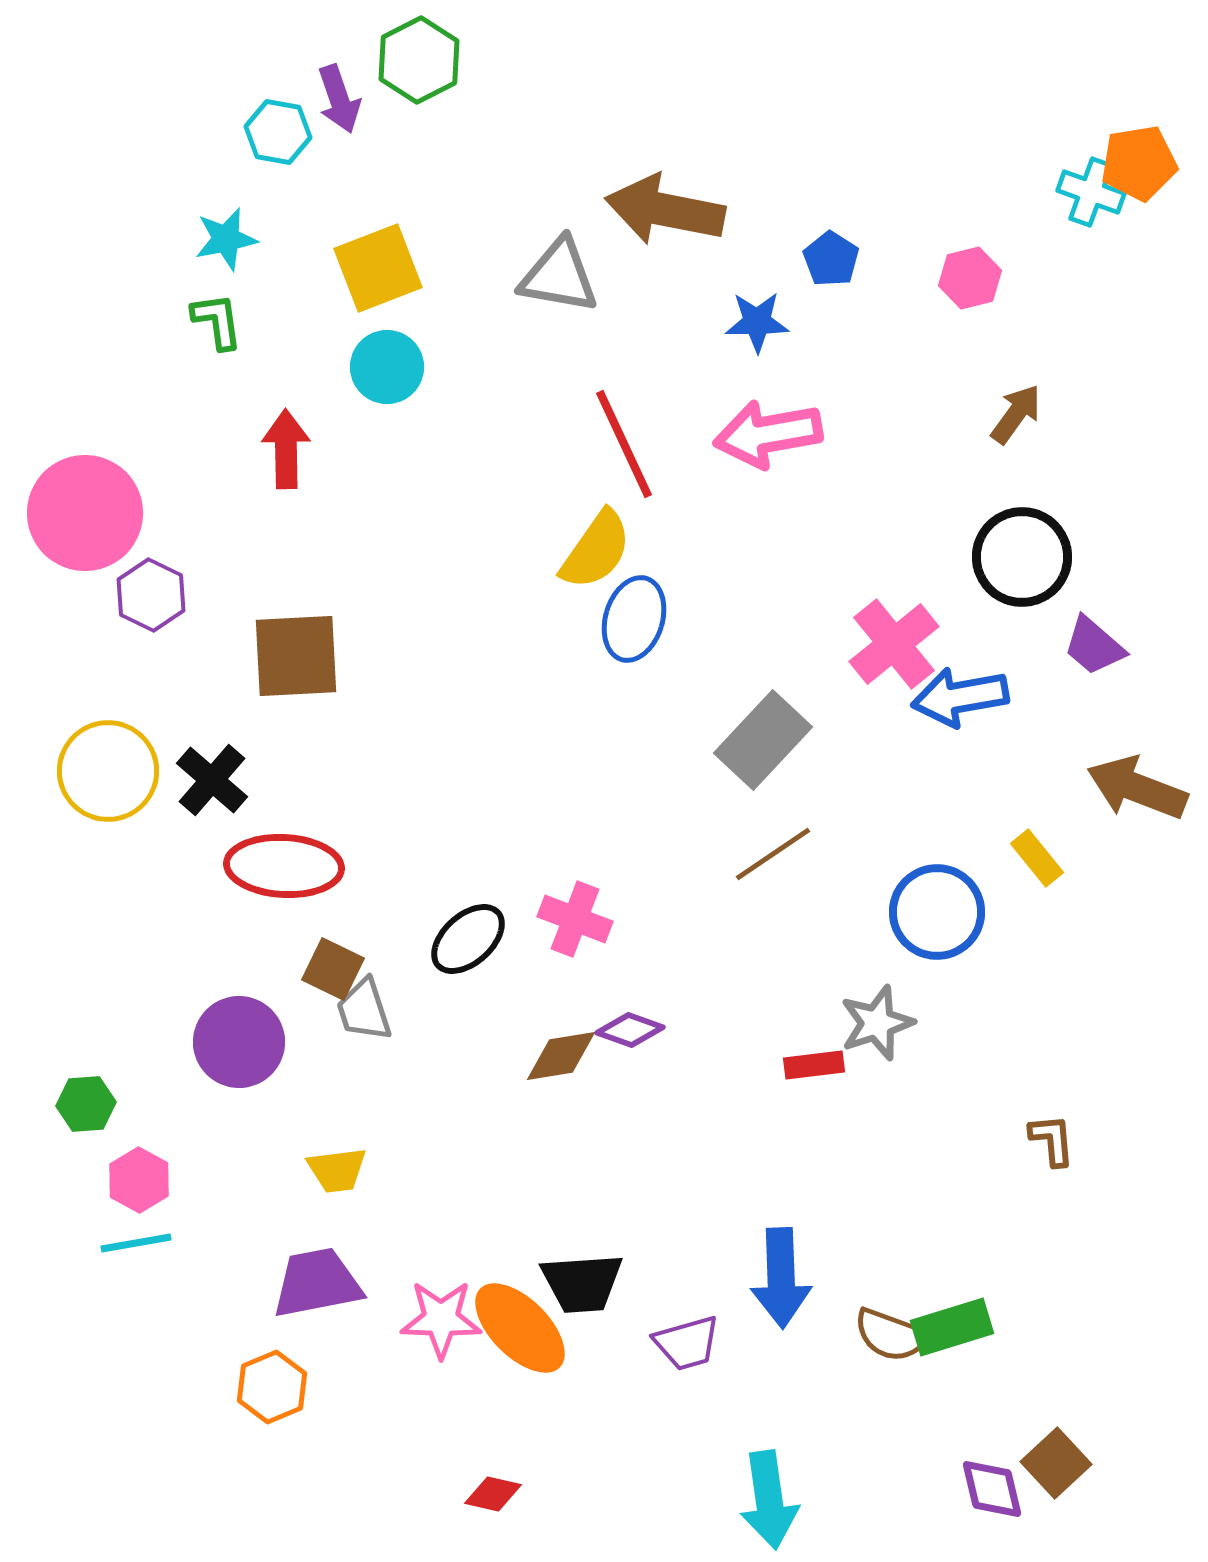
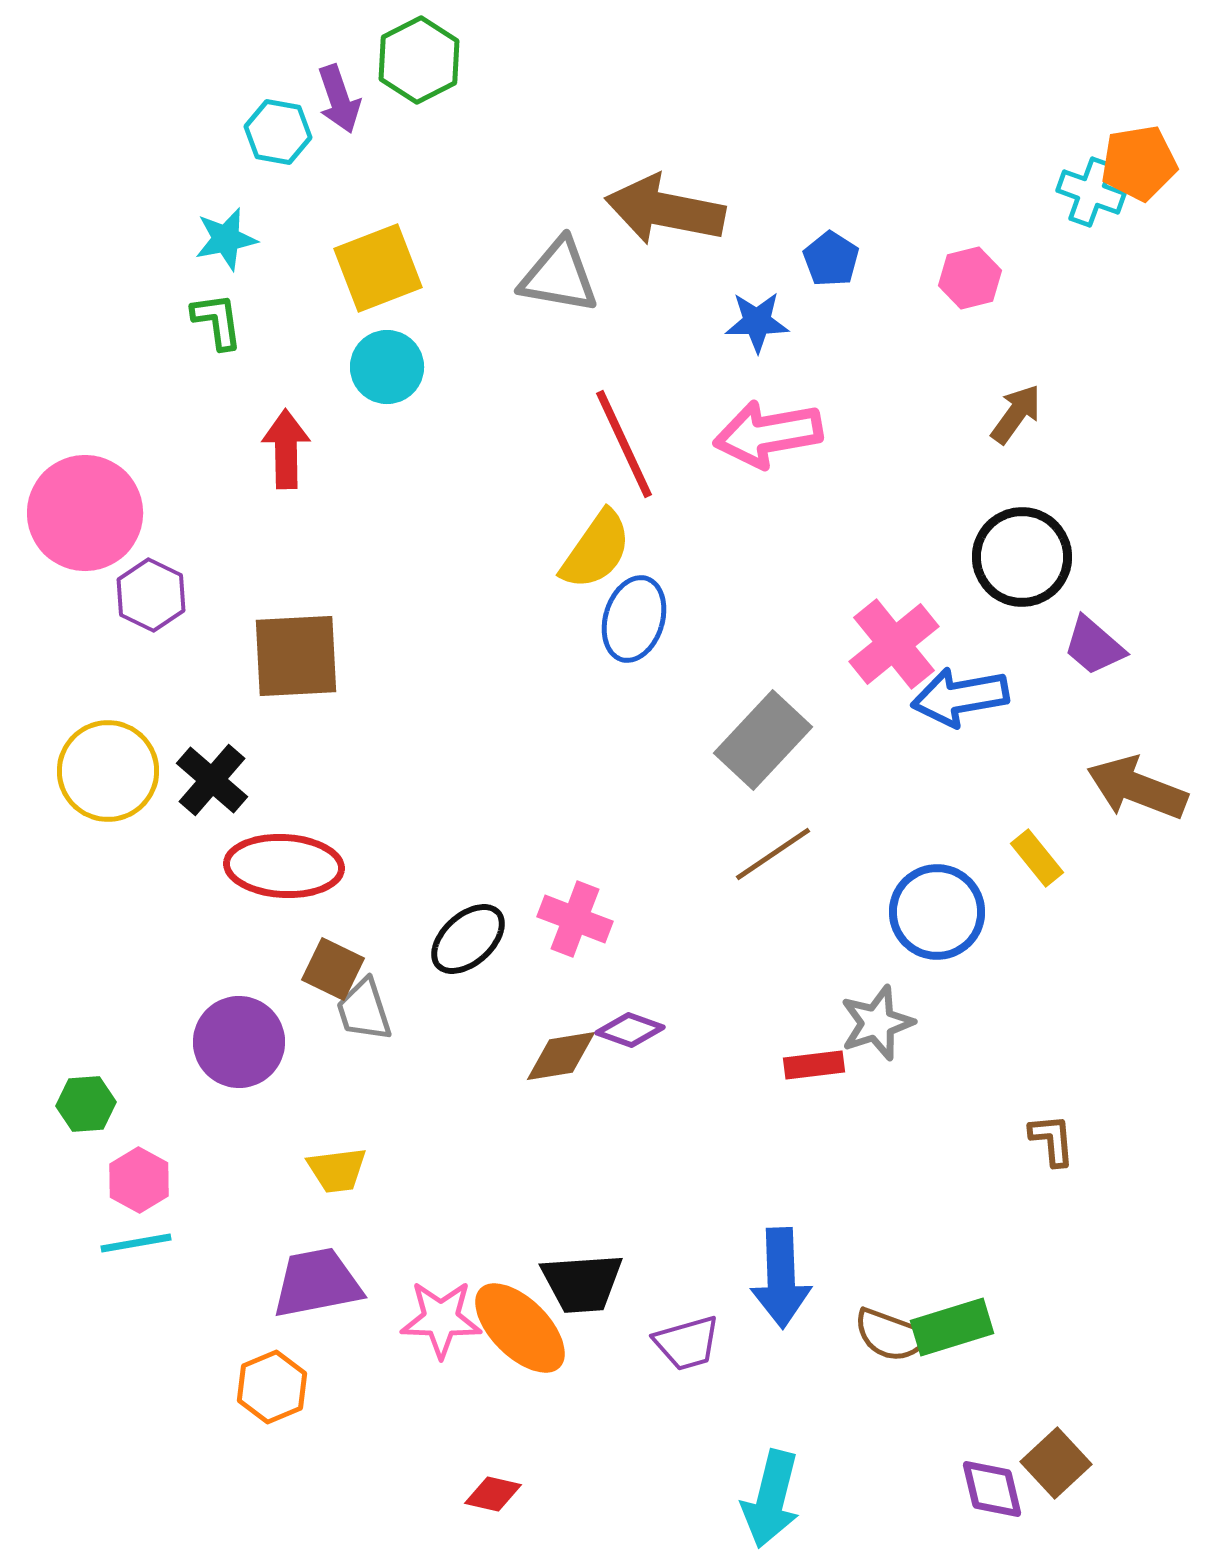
cyan arrow at (769, 1500): moved 2 px right, 1 px up; rotated 22 degrees clockwise
